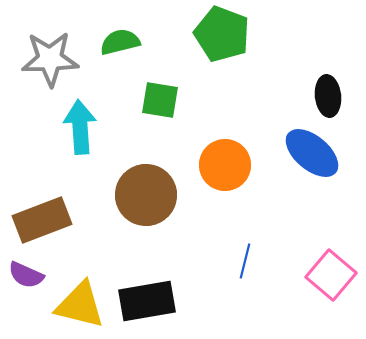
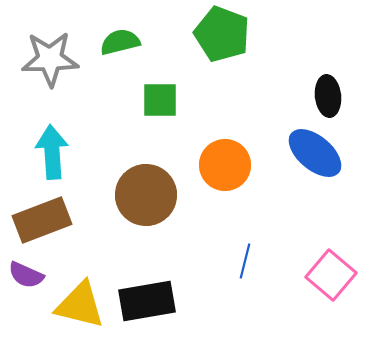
green square: rotated 9 degrees counterclockwise
cyan arrow: moved 28 px left, 25 px down
blue ellipse: moved 3 px right
